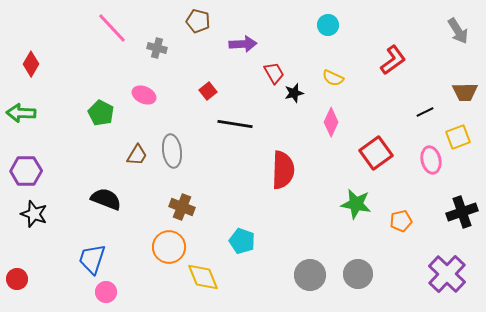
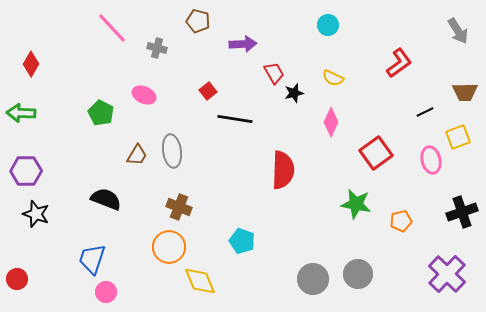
red L-shape at (393, 60): moved 6 px right, 3 px down
black line at (235, 124): moved 5 px up
brown cross at (182, 207): moved 3 px left
black star at (34, 214): moved 2 px right
gray circle at (310, 275): moved 3 px right, 4 px down
yellow diamond at (203, 277): moved 3 px left, 4 px down
